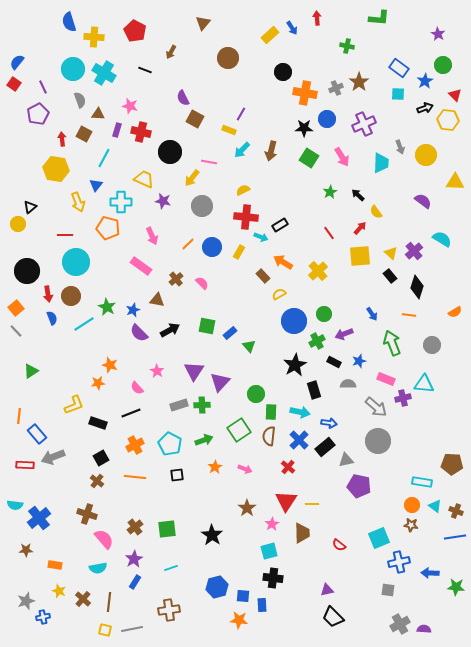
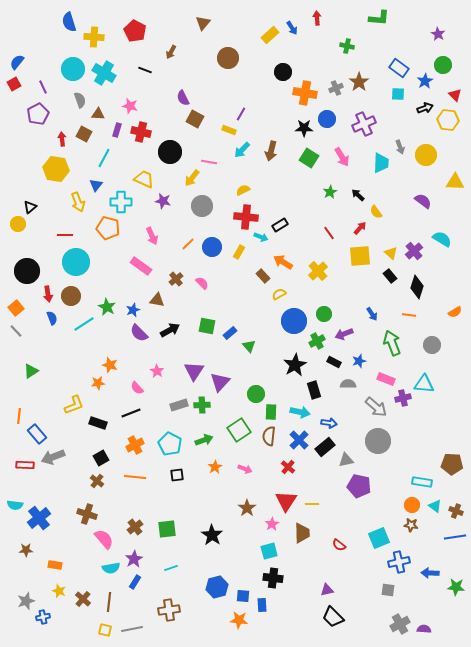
red square at (14, 84): rotated 24 degrees clockwise
cyan semicircle at (98, 568): moved 13 px right
